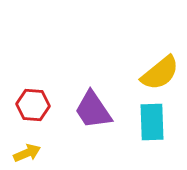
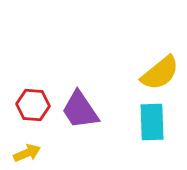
purple trapezoid: moved 13 px left
